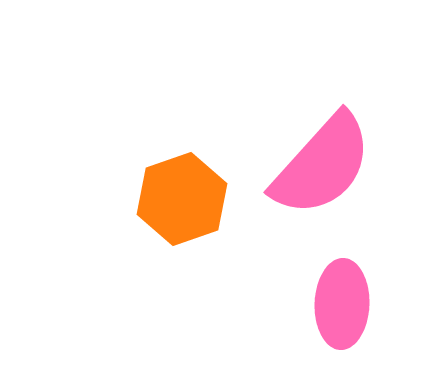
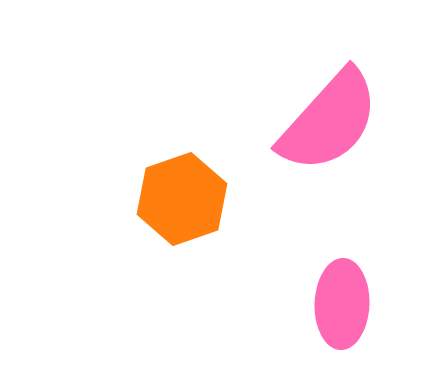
pink semicircle: moved 7 px right, 44 px up
